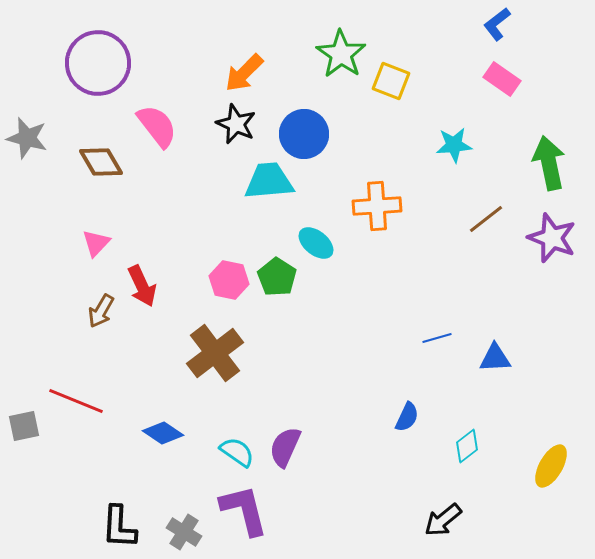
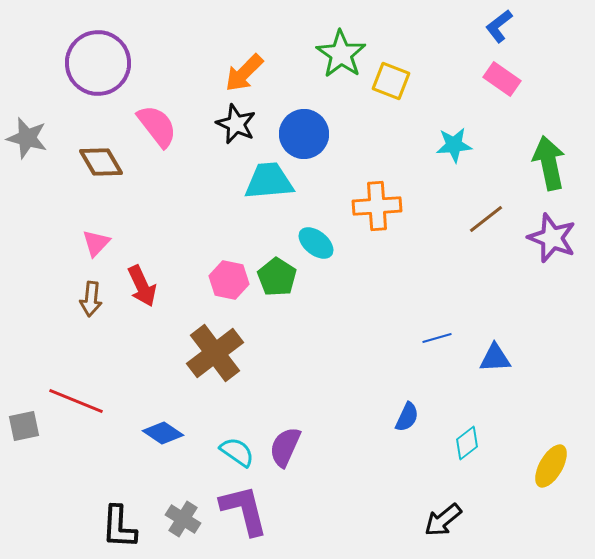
blue L-shape: moved 2 px right, 2 px down
brown arrow: moved 10 px left, 12 px up; rotated 24 degrees counterclockwise
cyan diamond: moved 3 px up
gray cross: moved 1 px left, 13 px up
